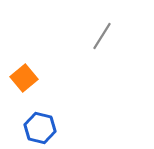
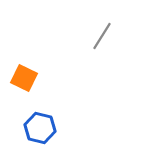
orange square: rotated 24 degrees counterclockwise
